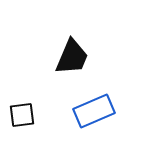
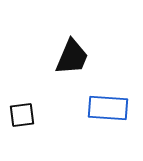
blue rectangle: moved 14 px right, 3 px up; rotated 27 degrees clockwise
